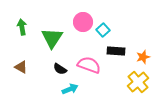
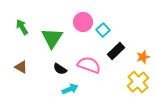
green arrow: rotated 21 degrees counterclockwise
black rectangle: rotated 48 degrees counterclockwise
